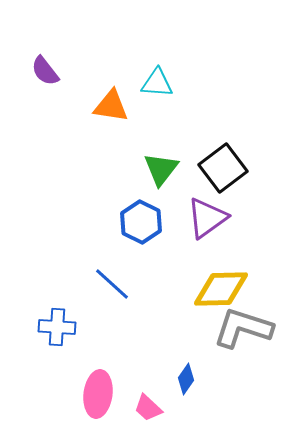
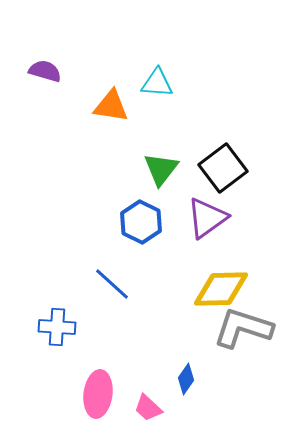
purple semicircle: rotated 144 degrees clockwise
